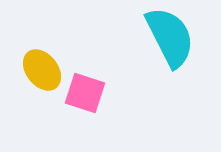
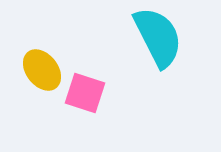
cyan semicircle: moved 12 px left
